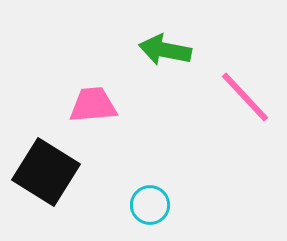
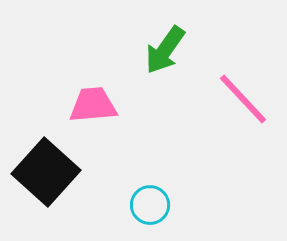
green arrow: rotated 66 degrees counterclockwise
pink line: moved 2 px left, 2 px down
black square: rotated 10 degrees clockwise
